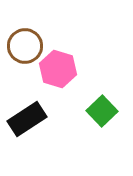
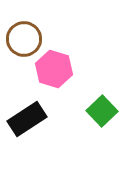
brown circle: moved 1 px left, 7 px up
pink hexagon: moved 4 px left
